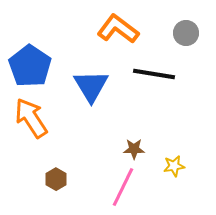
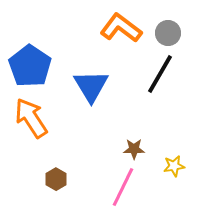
orange L-shape: moved 3 px right, 1 px up
gray circle: moved 18 px left
black line: moved 6 px right; rotated 69 degrees counterclockwise
